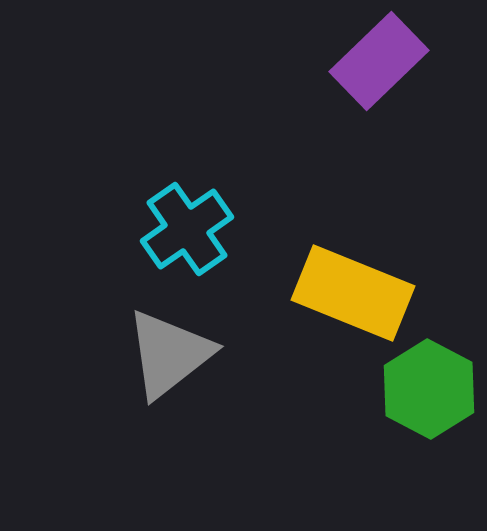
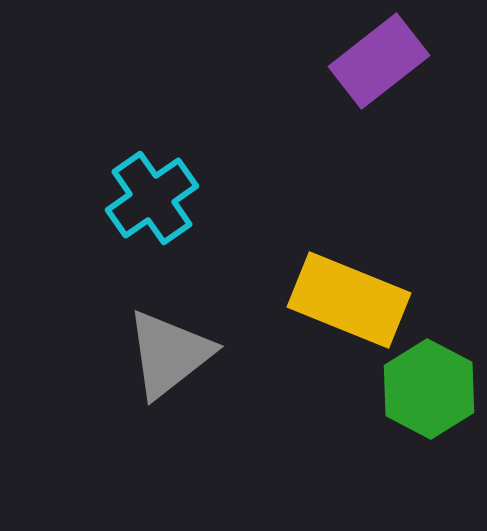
purple rectangle: rotated 6 degrees clockwise
cyan cross: moved 35 px left, 31 px up
yellow rectangle: moved 4 px left, 7 px down
